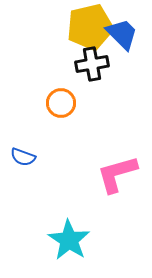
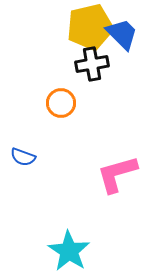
cyan star: moved 11 px down
